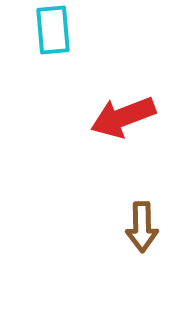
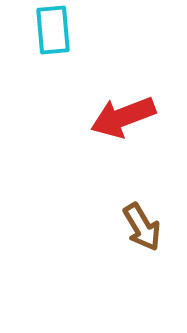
brown arrow: rotated 30 degrees counterclockwise
